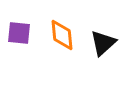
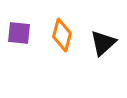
orange diamond: rotated 20 degrees clockwise
